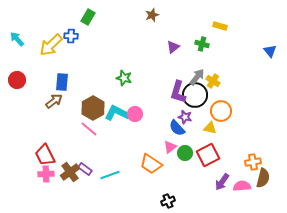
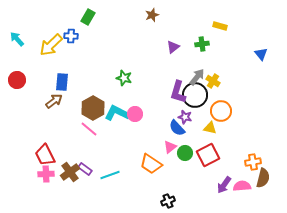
green cross: rotated 24 degrees counterclockwise
blue triangle: moved 9 px left, 3 px down
purple arrow: moved 2 px right, 3 px down
